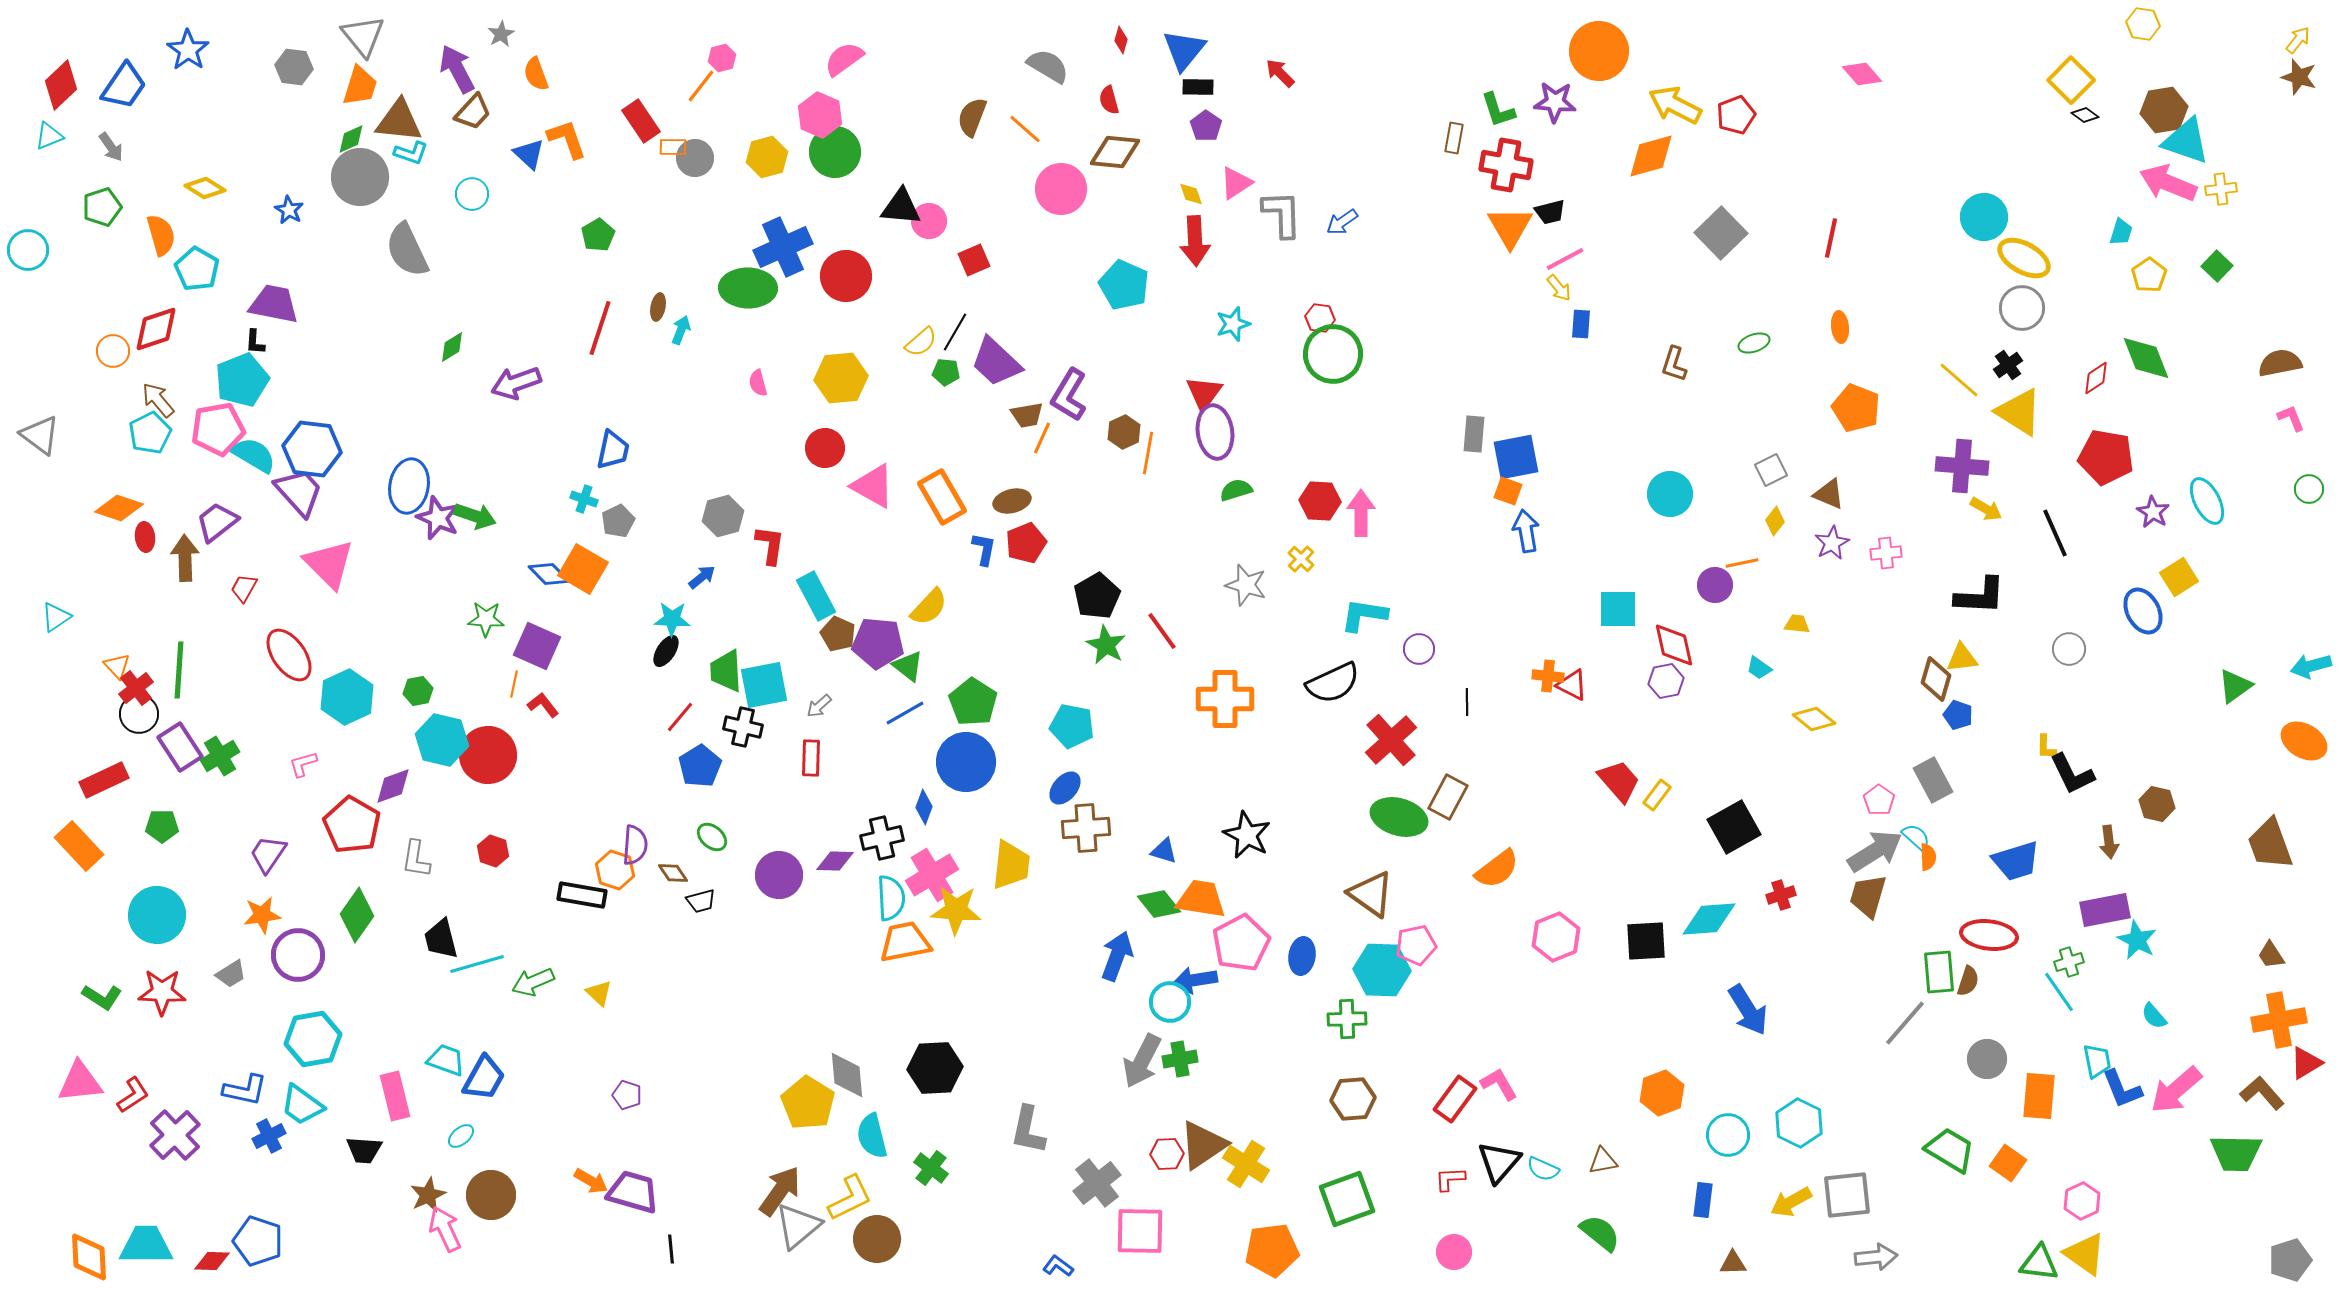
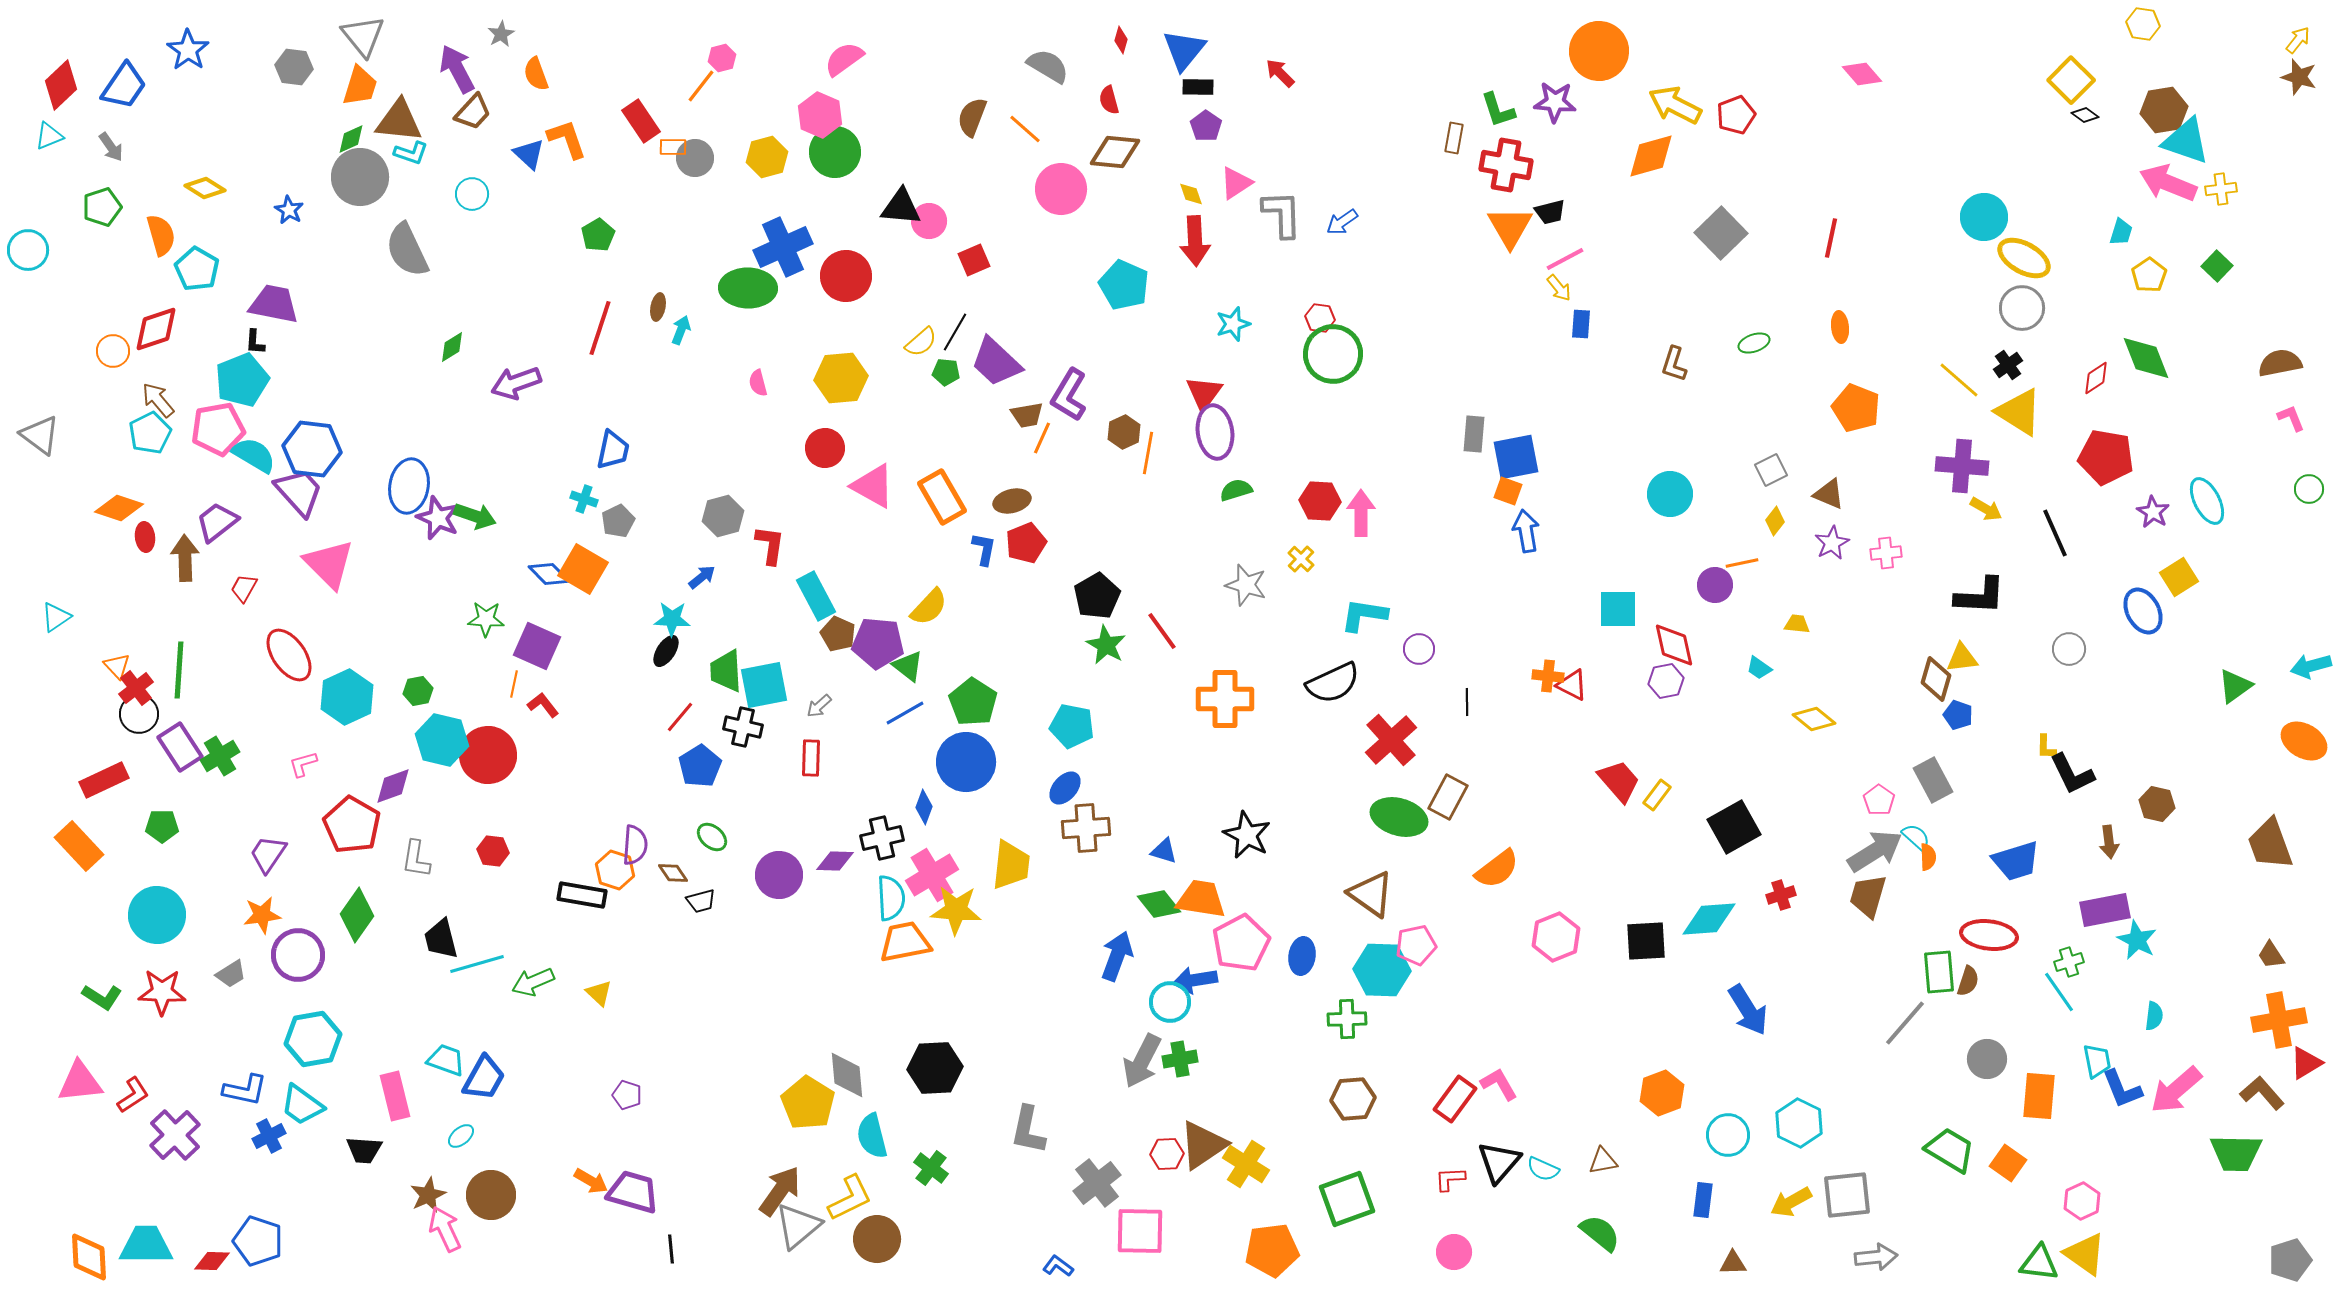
red hexagon at (493, 851): rotated 12 degrees counterclockwise
cyan semicircle at (2154, 1016): rotated 132 degrees counterclockwise
